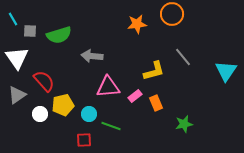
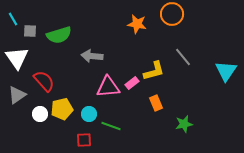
orange star: rotated 18 degrees clockwise
pink rectangle: moved 3 px left, 13 px up
yellow pentagon: moved 1 px left, 4 px down
